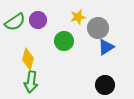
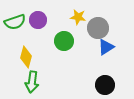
yellow star: rotated 21 degrees clockwise
green semicircle: rotated 15 degrees clockwise
yellow diamond: moved 2 px left, 2 px up
green arrow: moved 1 px right
